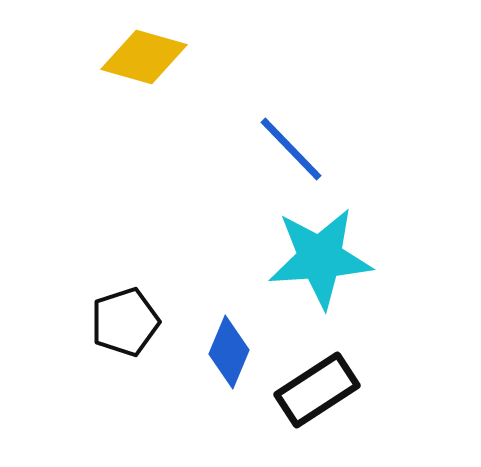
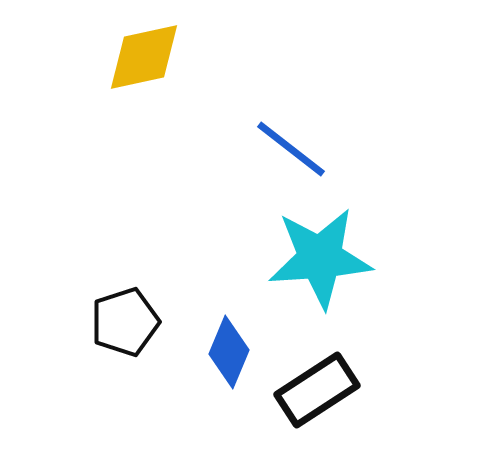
yellow diamond: rotated 28 degrees counterclockwise
blue line: rotated 8 degrees counterclockwise
